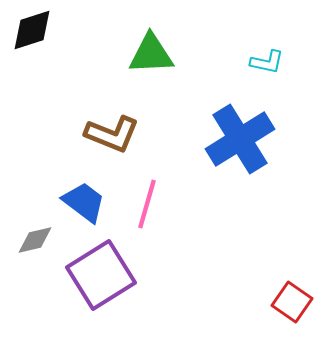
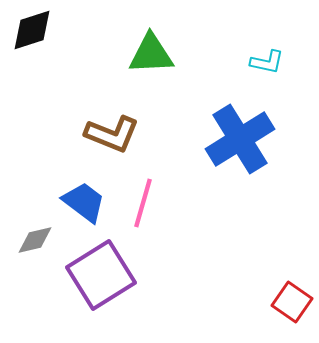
pink line: moved 4 px left, 1 px up
